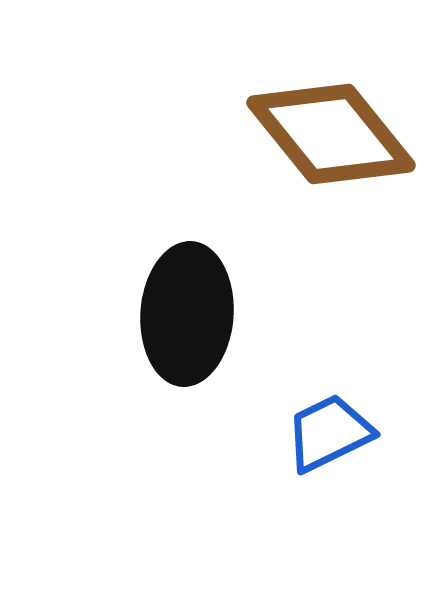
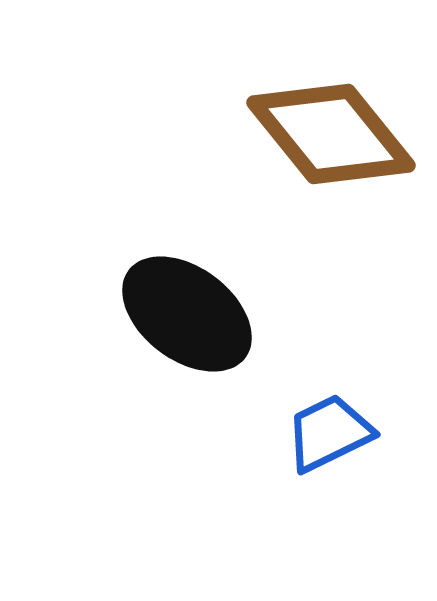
black ellipse: rotated 57 degrees counterclockwise
